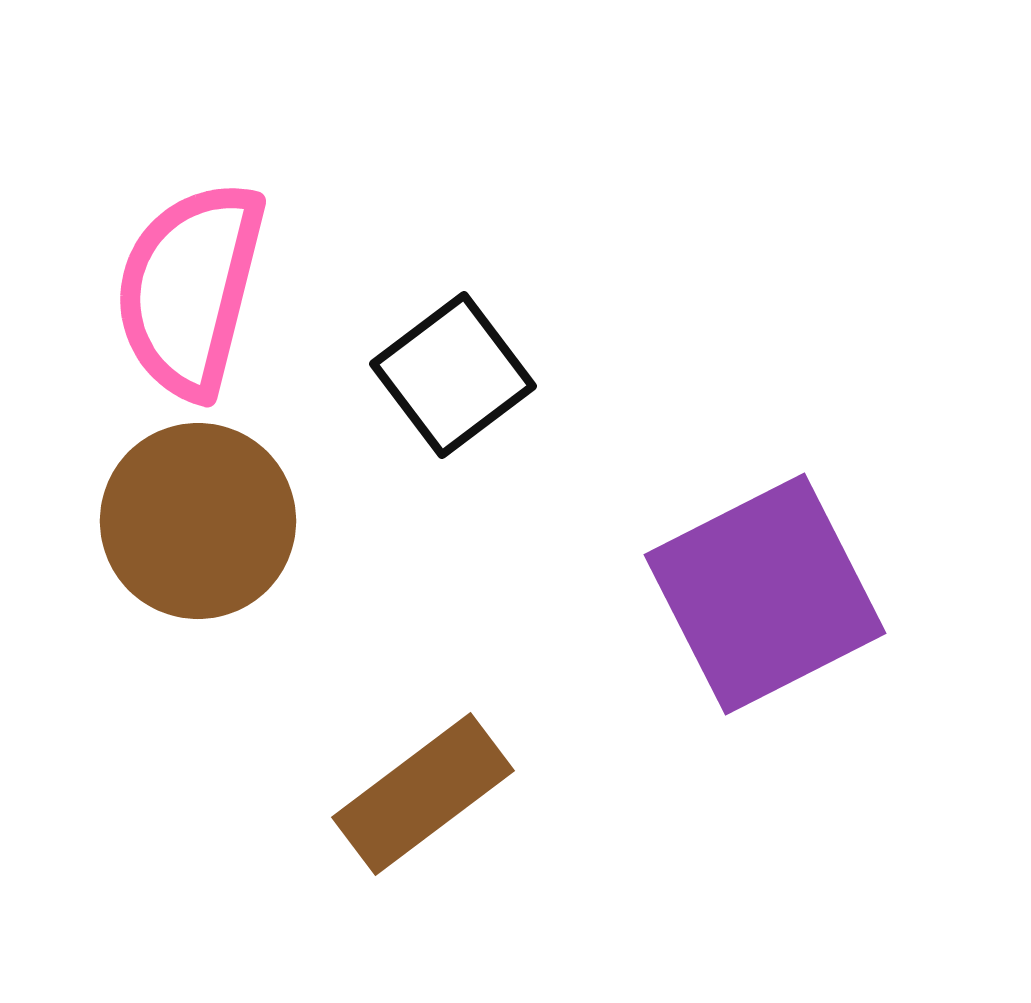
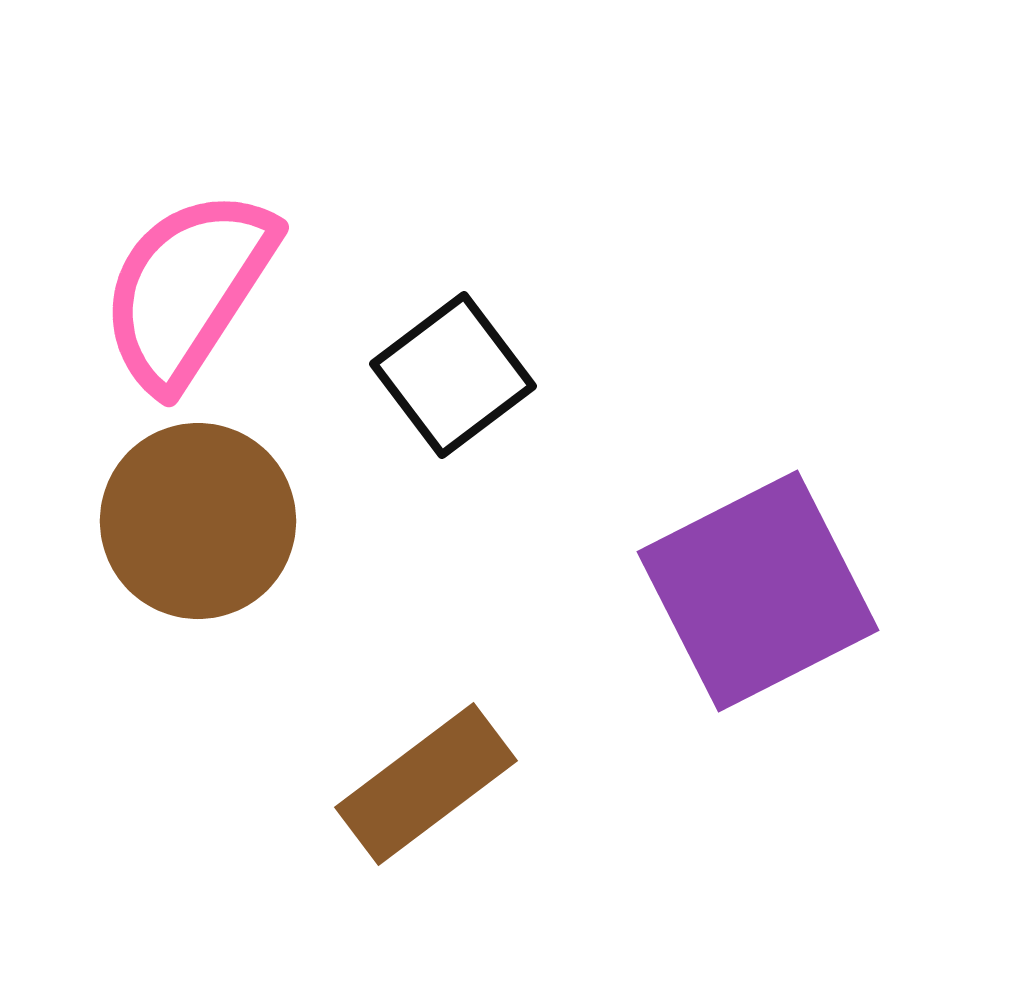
pink semicircle: moved 2 px left; rotated 19 degrees clockwise
purple square: moved 7 px left, 3 px up
brown rectangle: moved 3 px right, 10 px up
